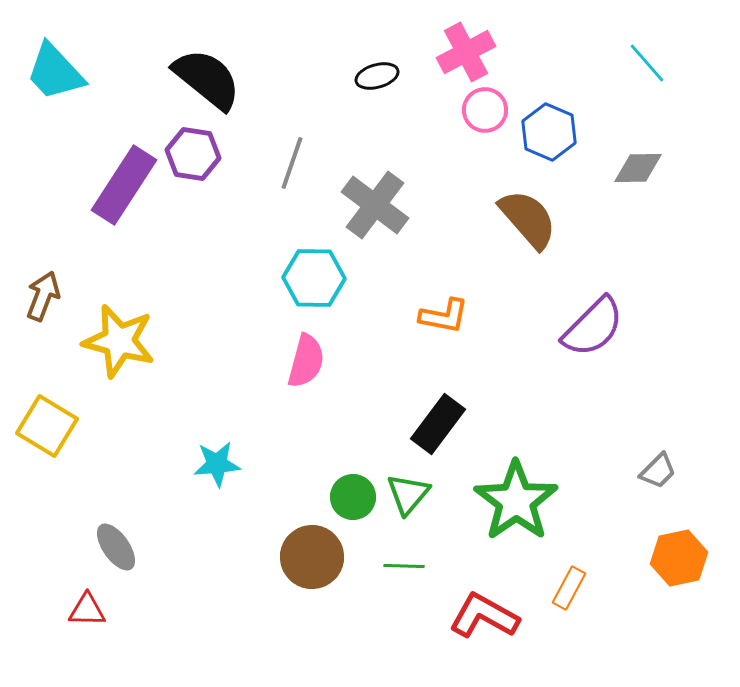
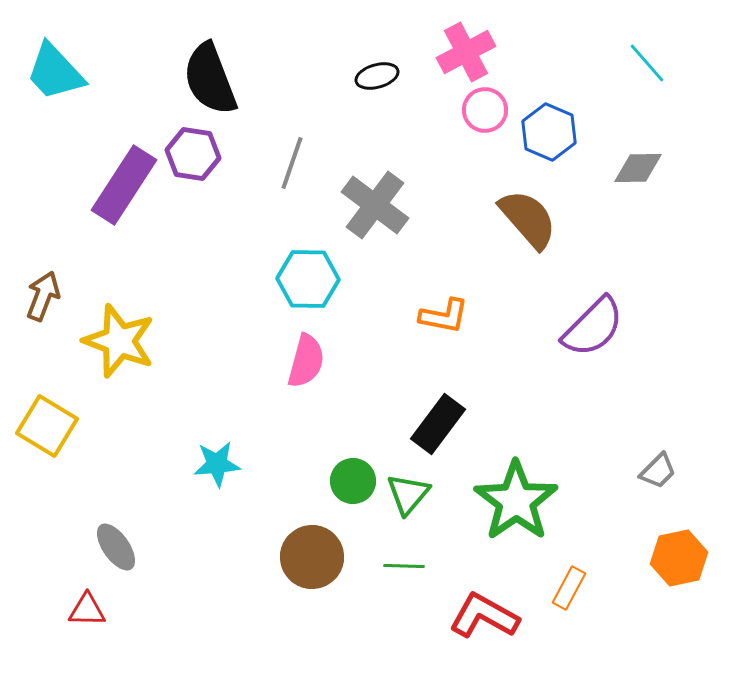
black semicircle: moved 3 px right; rotated 150 degrees counterclockwise
cyan hexagon: moved 6 px left, 1 px down
yellow star: rotated 6 degrees clockwise
green circle: moved 16 px up
